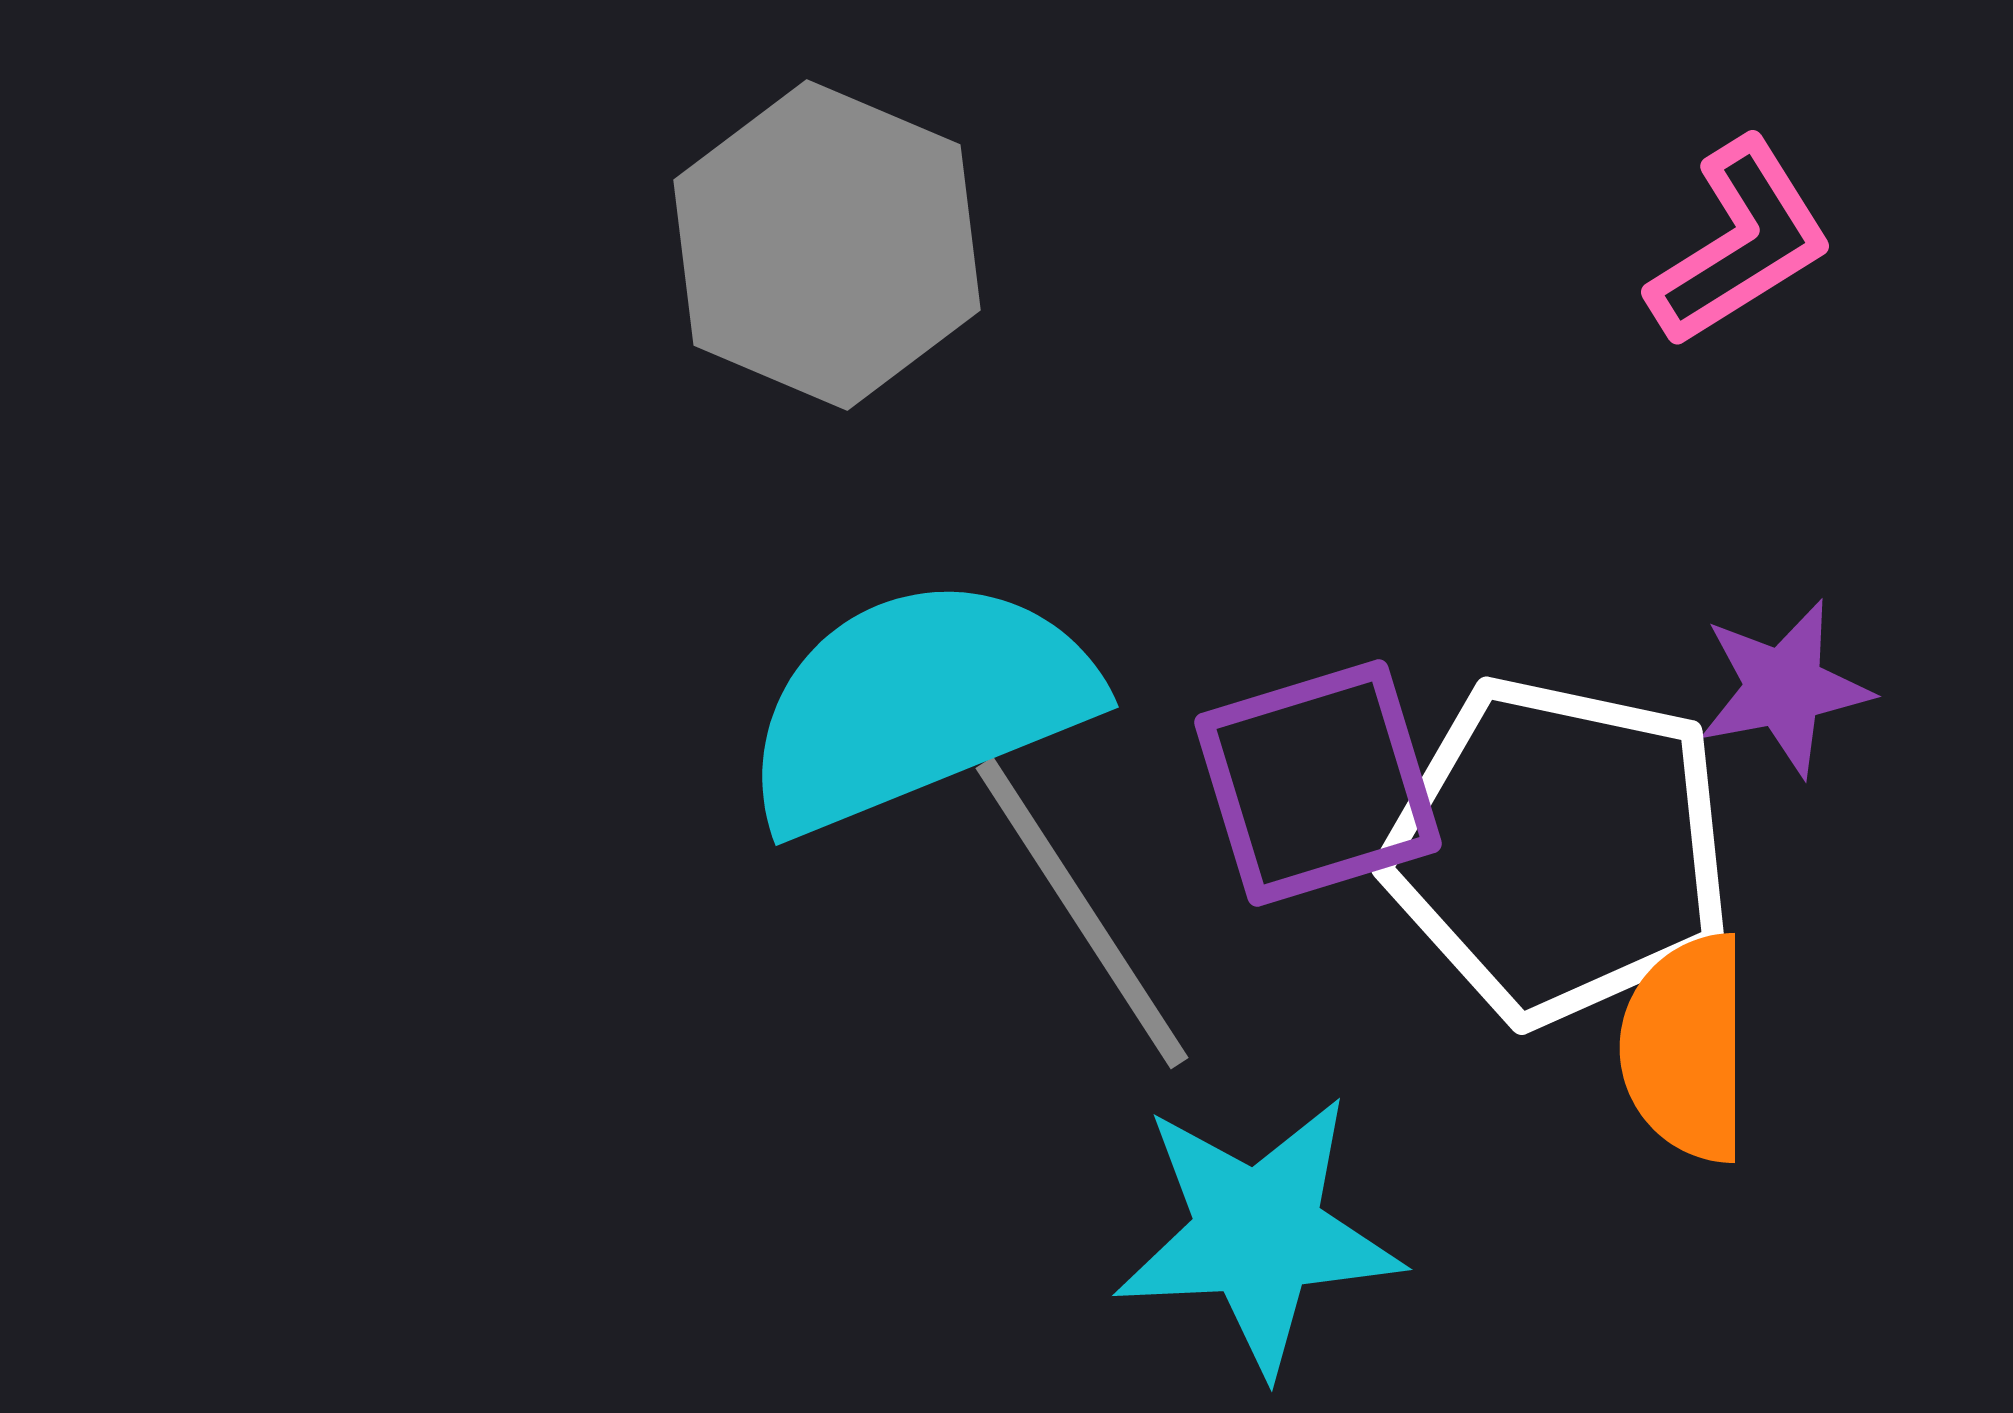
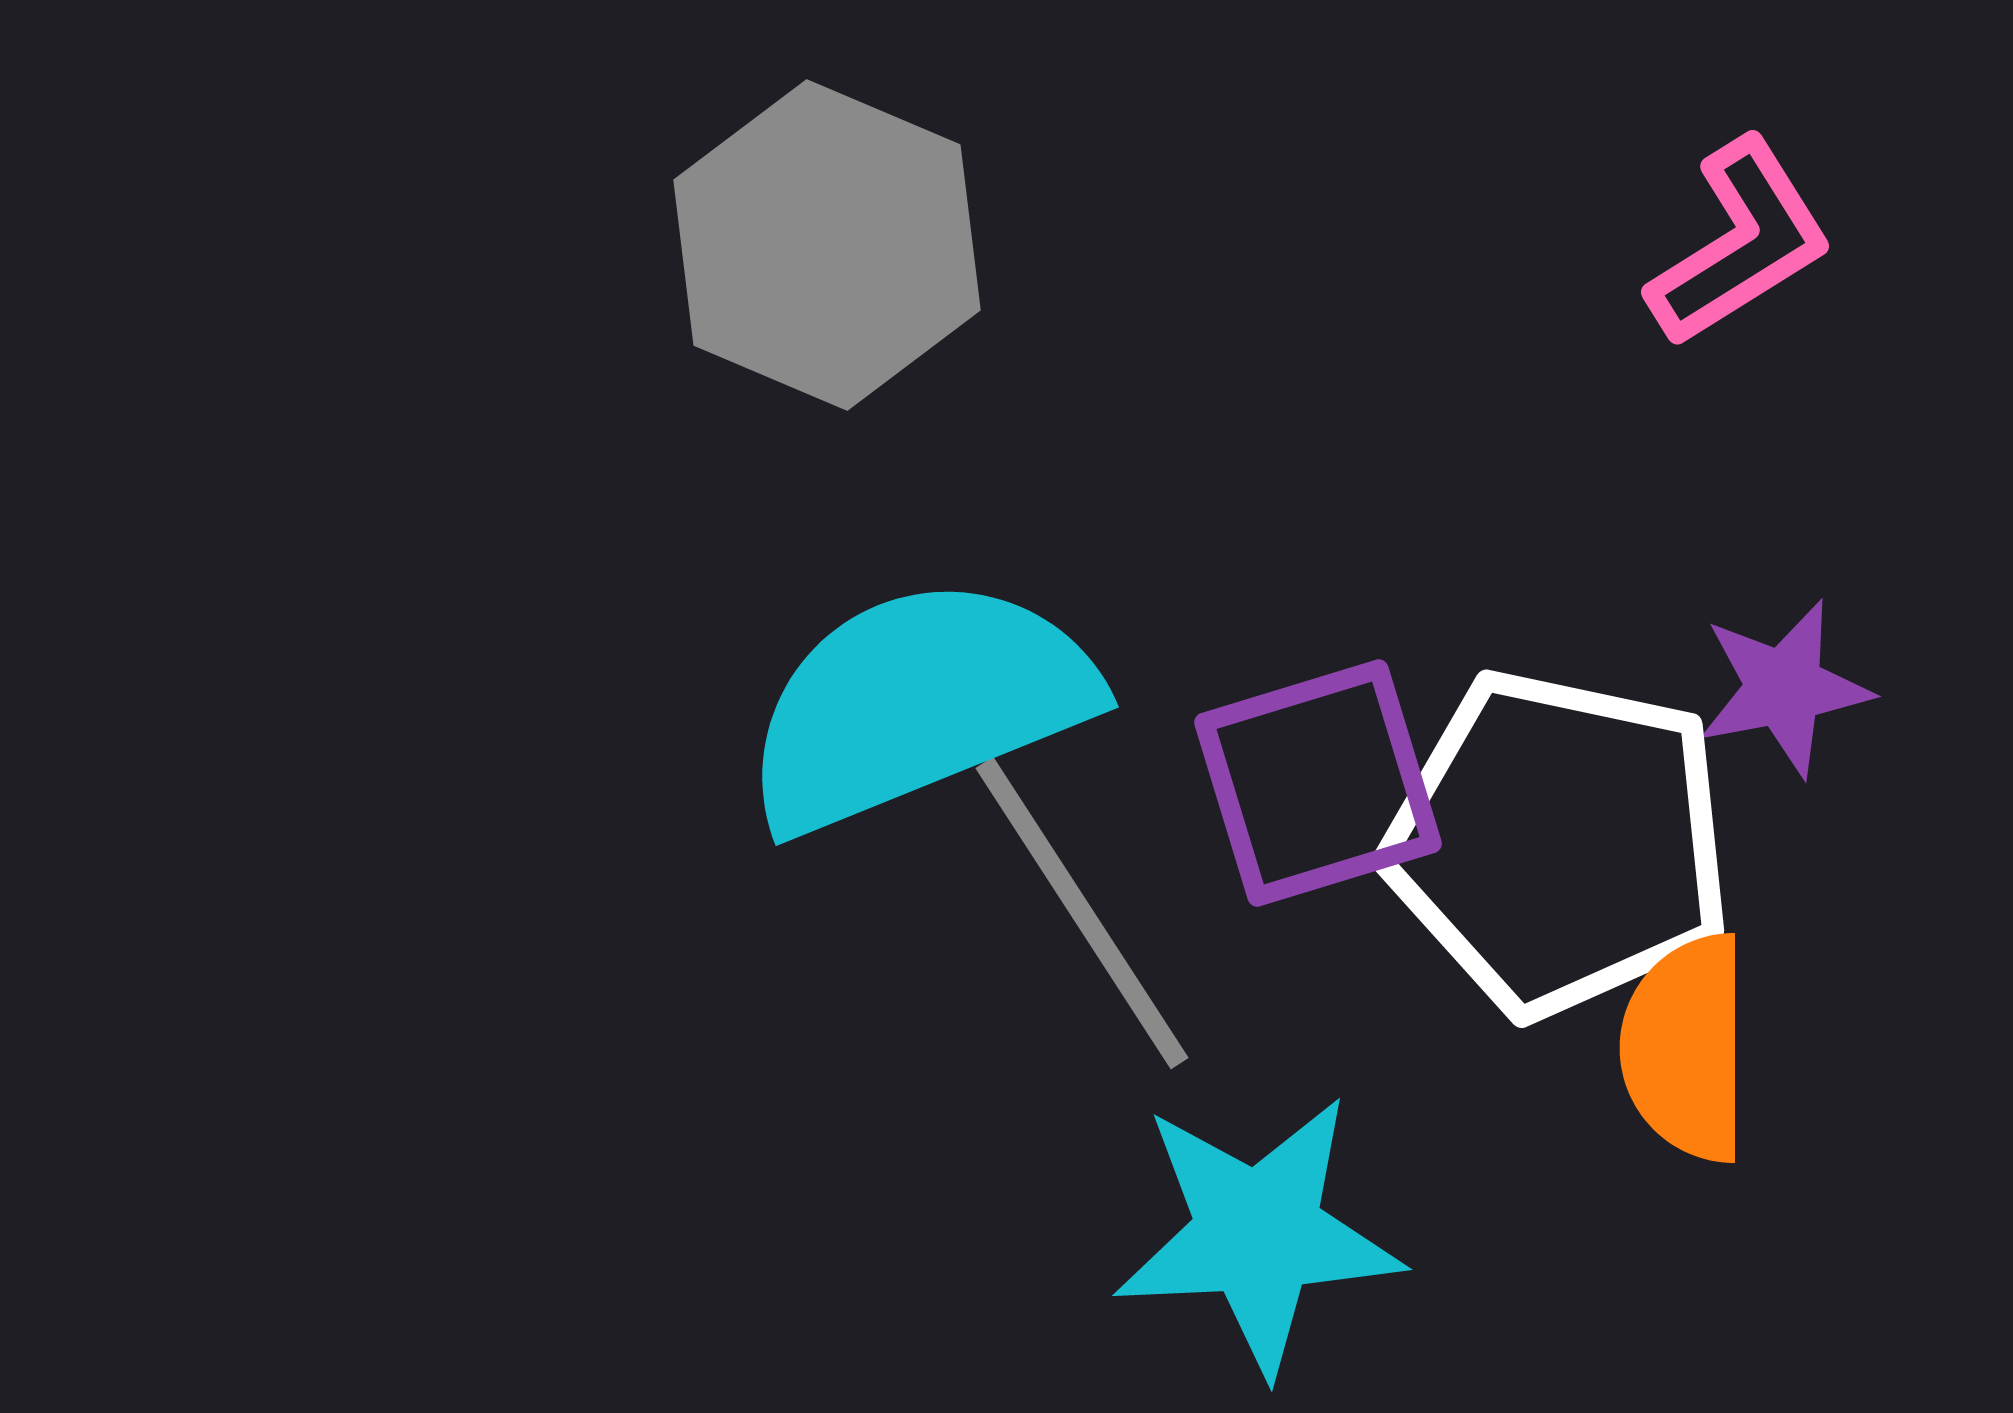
white pentagon: moved 7 px up
